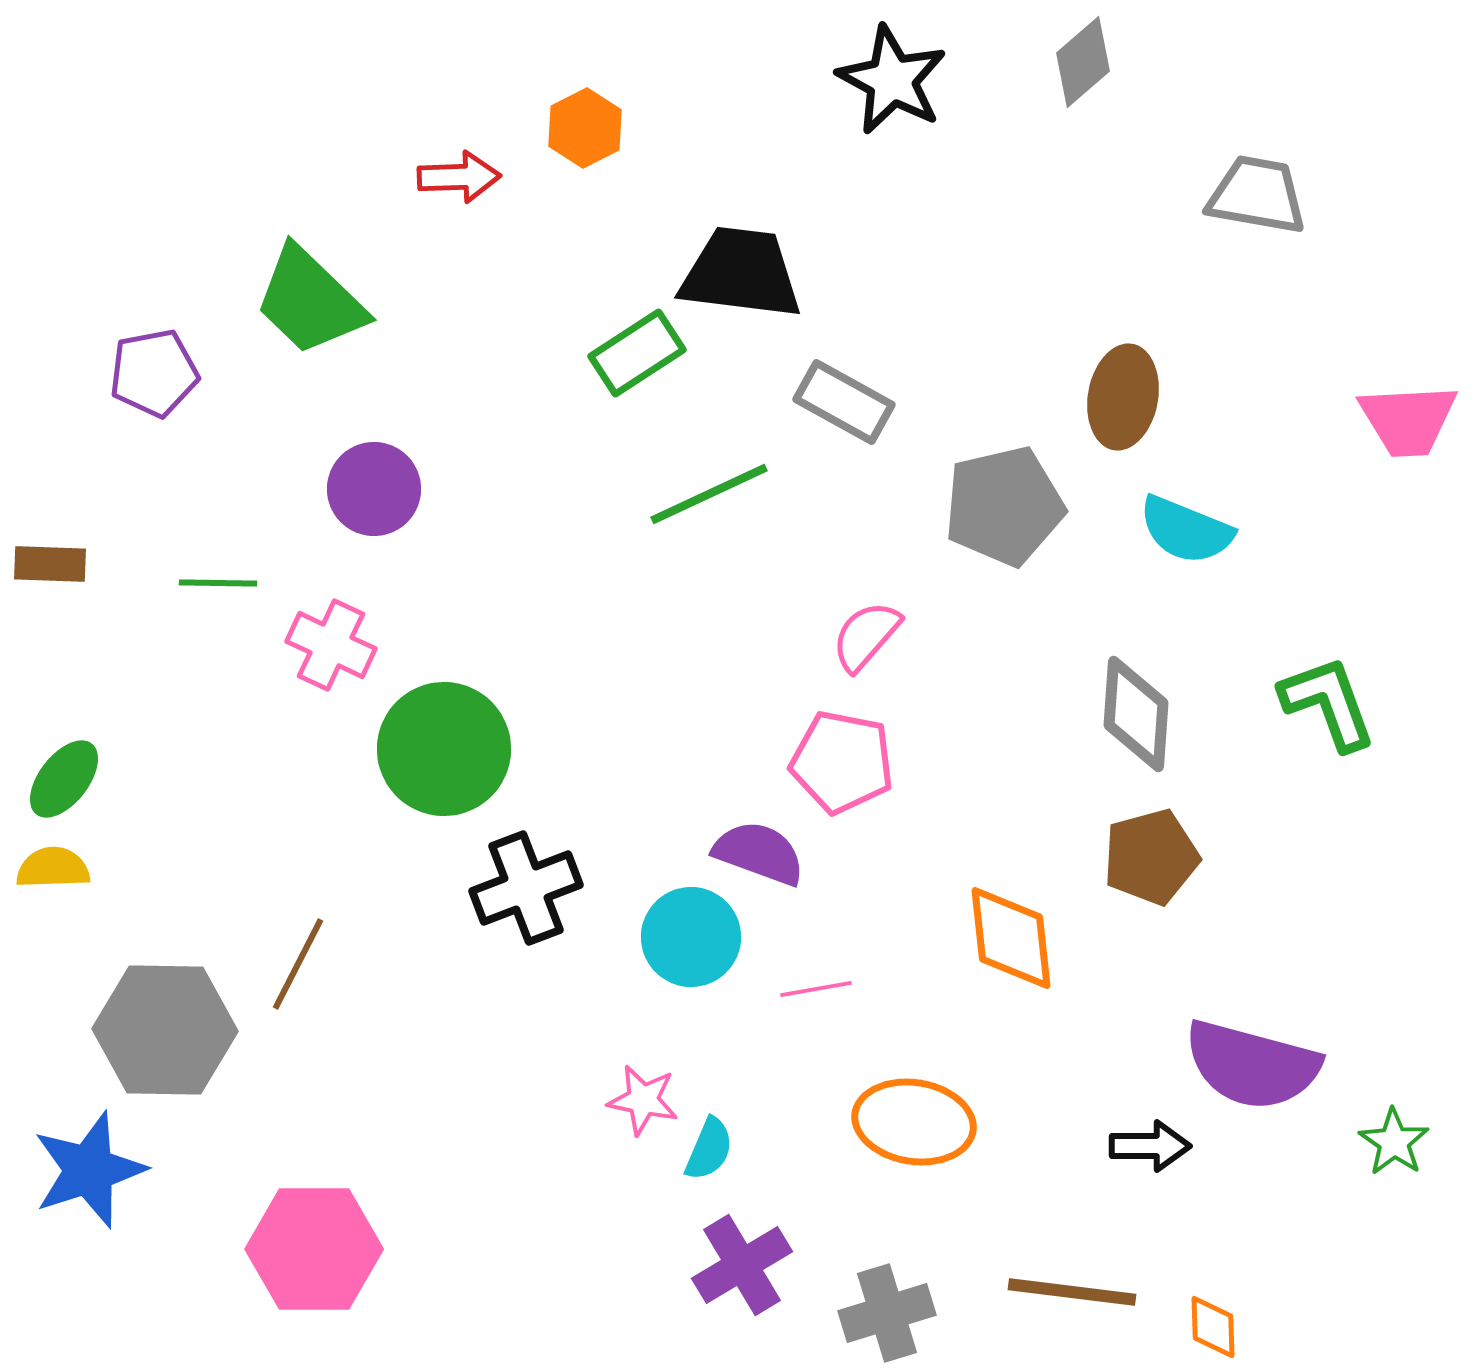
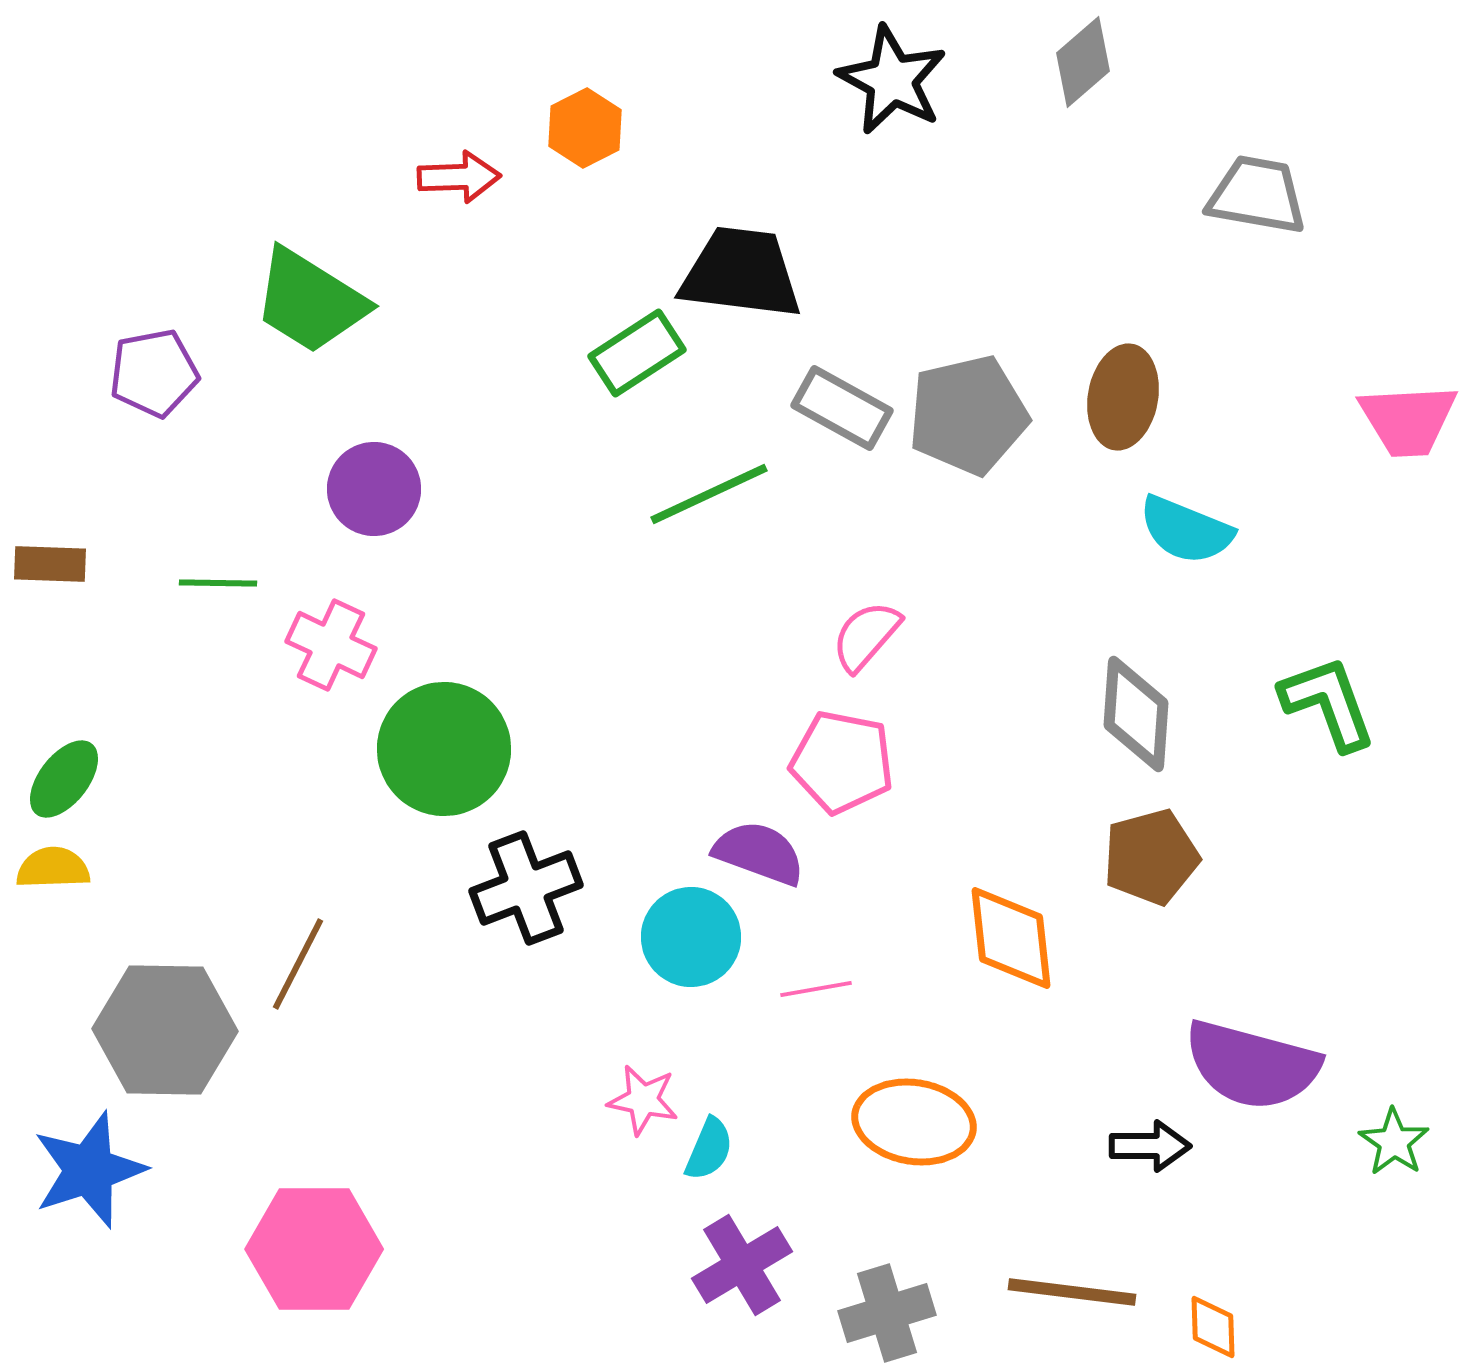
green trapezoid at (310, 301): rotated 12 degrees counterclockwise
gray rectangle at (844, 402): moved 2 px left, 6 px down
gray pentagon at (1004, 506): moved 36 px left, 91 px up
